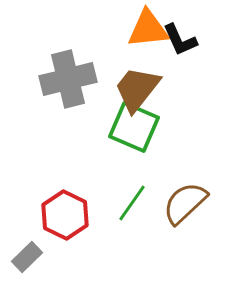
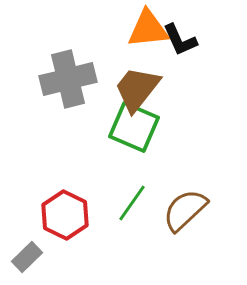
brown semicircle: moved 7 px down
